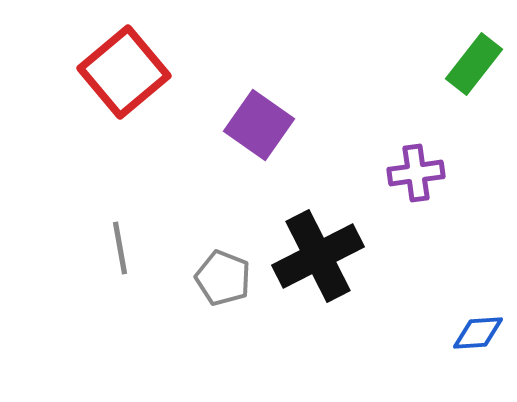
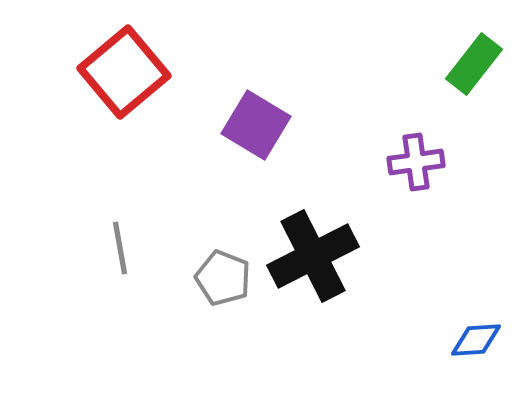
purple square: moved 3 px left; rotated 4 degrees counterclockwise
purple cross: moved 11 px up
black cross: moved 5 px left
blue diamond: moved 2 px left, 7 px down
